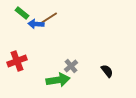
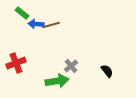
brown line: moved 2 px right, 7 px down; rotated 18 degrees clockwise
red cross: moved 1 px left, 2 px down
green arrow: moved 1 px left, 1 px down
